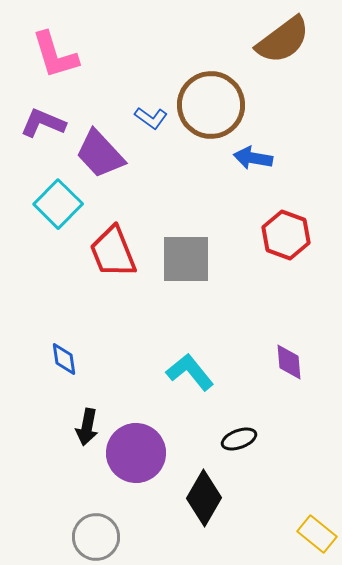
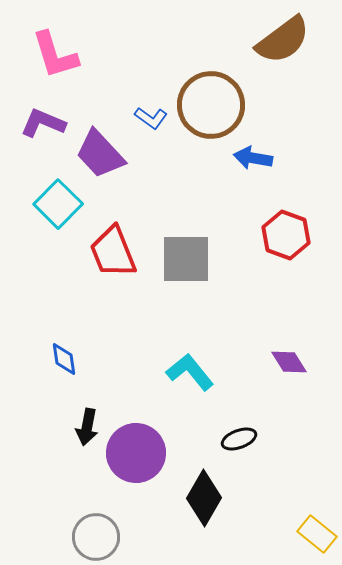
purple diamond: rotated 27 degrees counterclockwise
